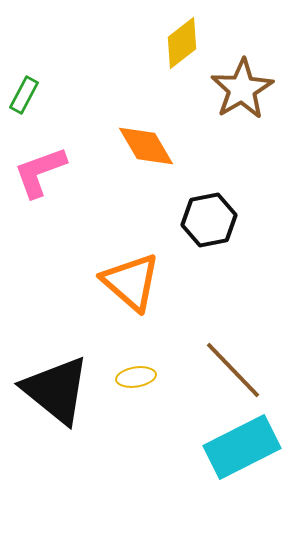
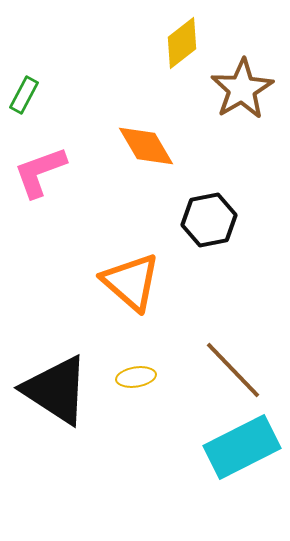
black triangle: rotated 6 degrees counterclockwise
